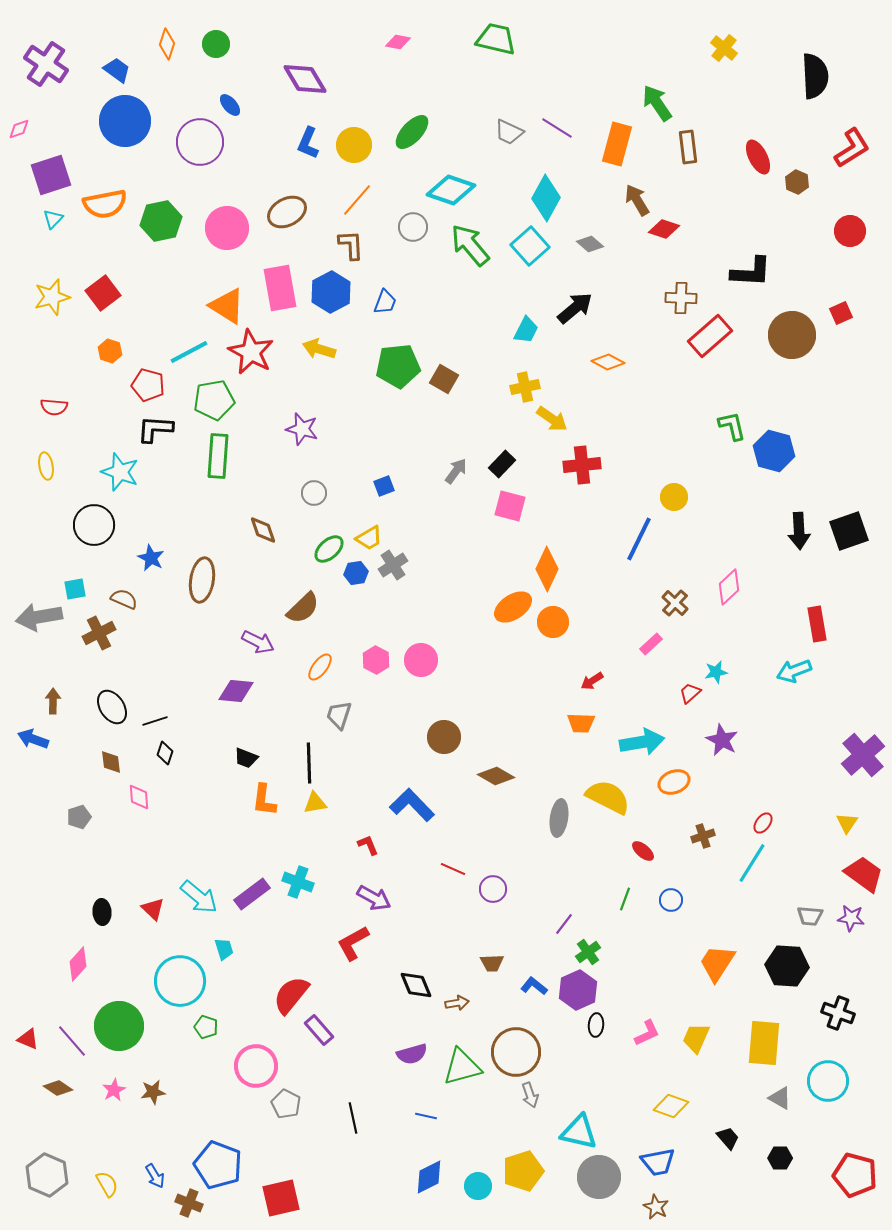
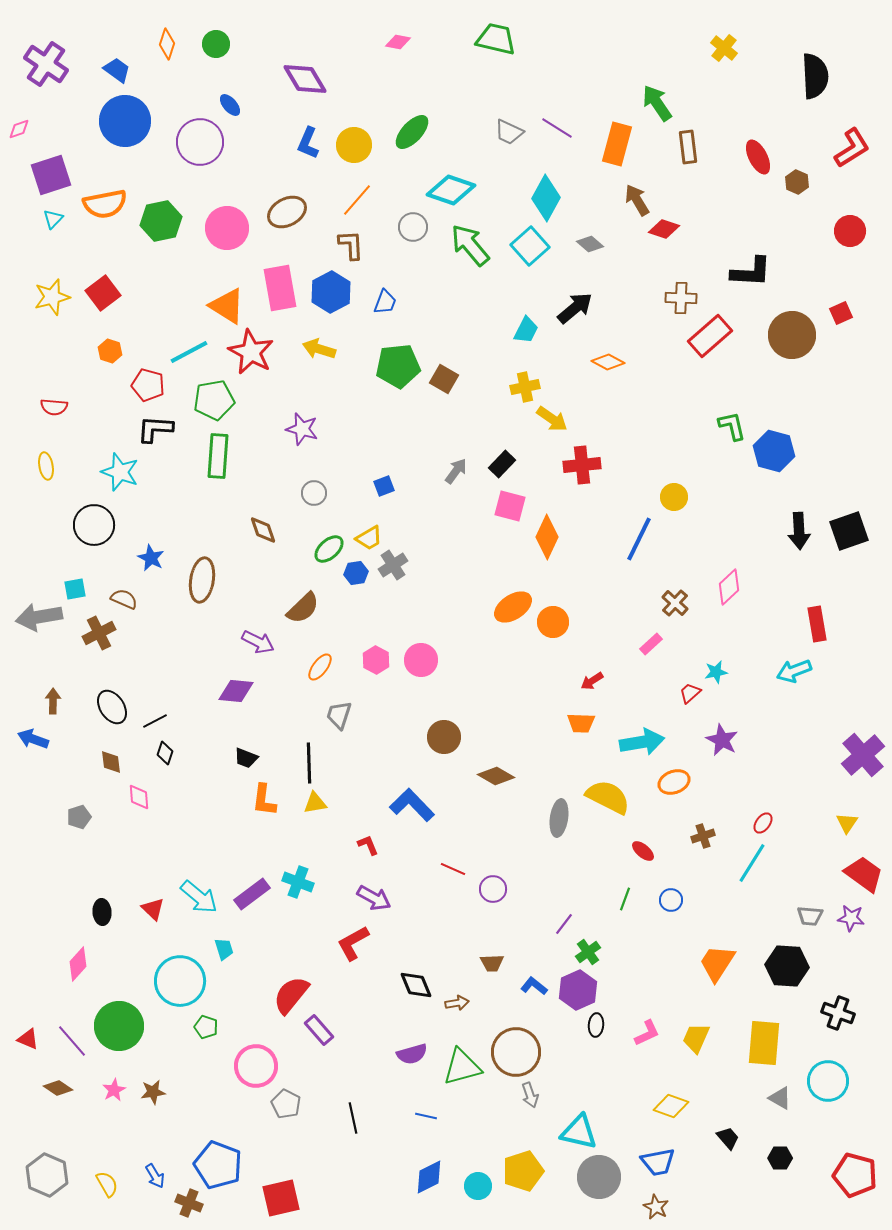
orange diamond at (547, 569): moved 32 px up
black line at (155, 721): rotated 10 degrees counterclockwise
